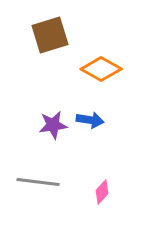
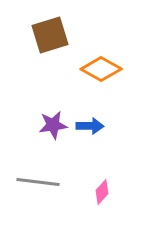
blue arrow: moved 6 px down; rotated 8 degrees counterclockwise
